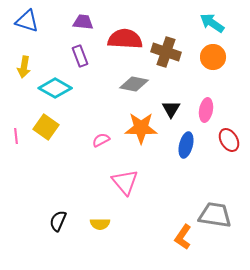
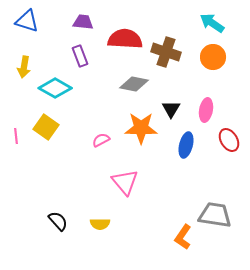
black semicircle: rotated 115 degrees clockwise
